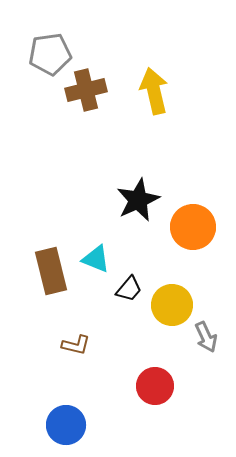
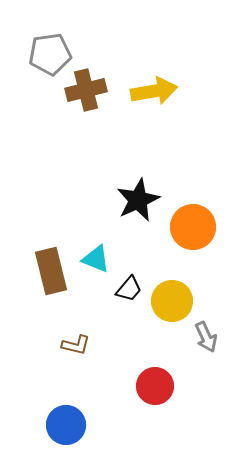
yellow arrow: rotated 93 degrees clockwise
yellow circle: moved 4 px up
